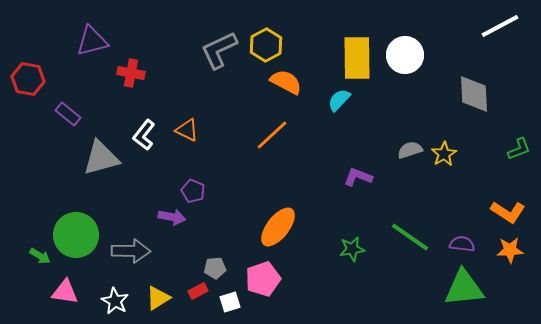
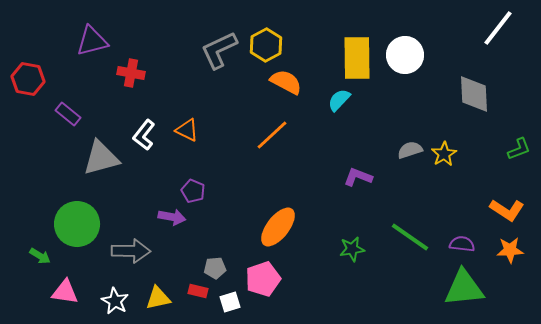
white line: moved 2 px left, 2 px down; rotated 24 degrees counterclockwise
orange L-shape: moved 1 px left, 2 px up
green circle: moved 1 px right, 11 px up
red rectangle: rotated 42 degrees clockwise
yellow triangle: rotated 20 degrees clockwise
